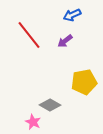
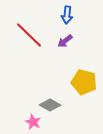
blue arrow: moved 5 px left; rotated 60 degrees counterclockwise
red line: rotated 8 degrees counterclockwise
yellow pentagon: rotated 25 degrees clockwise
